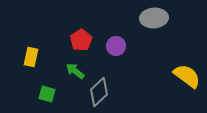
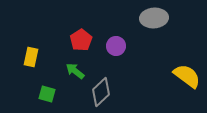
gray diamond: moved 2 px right
